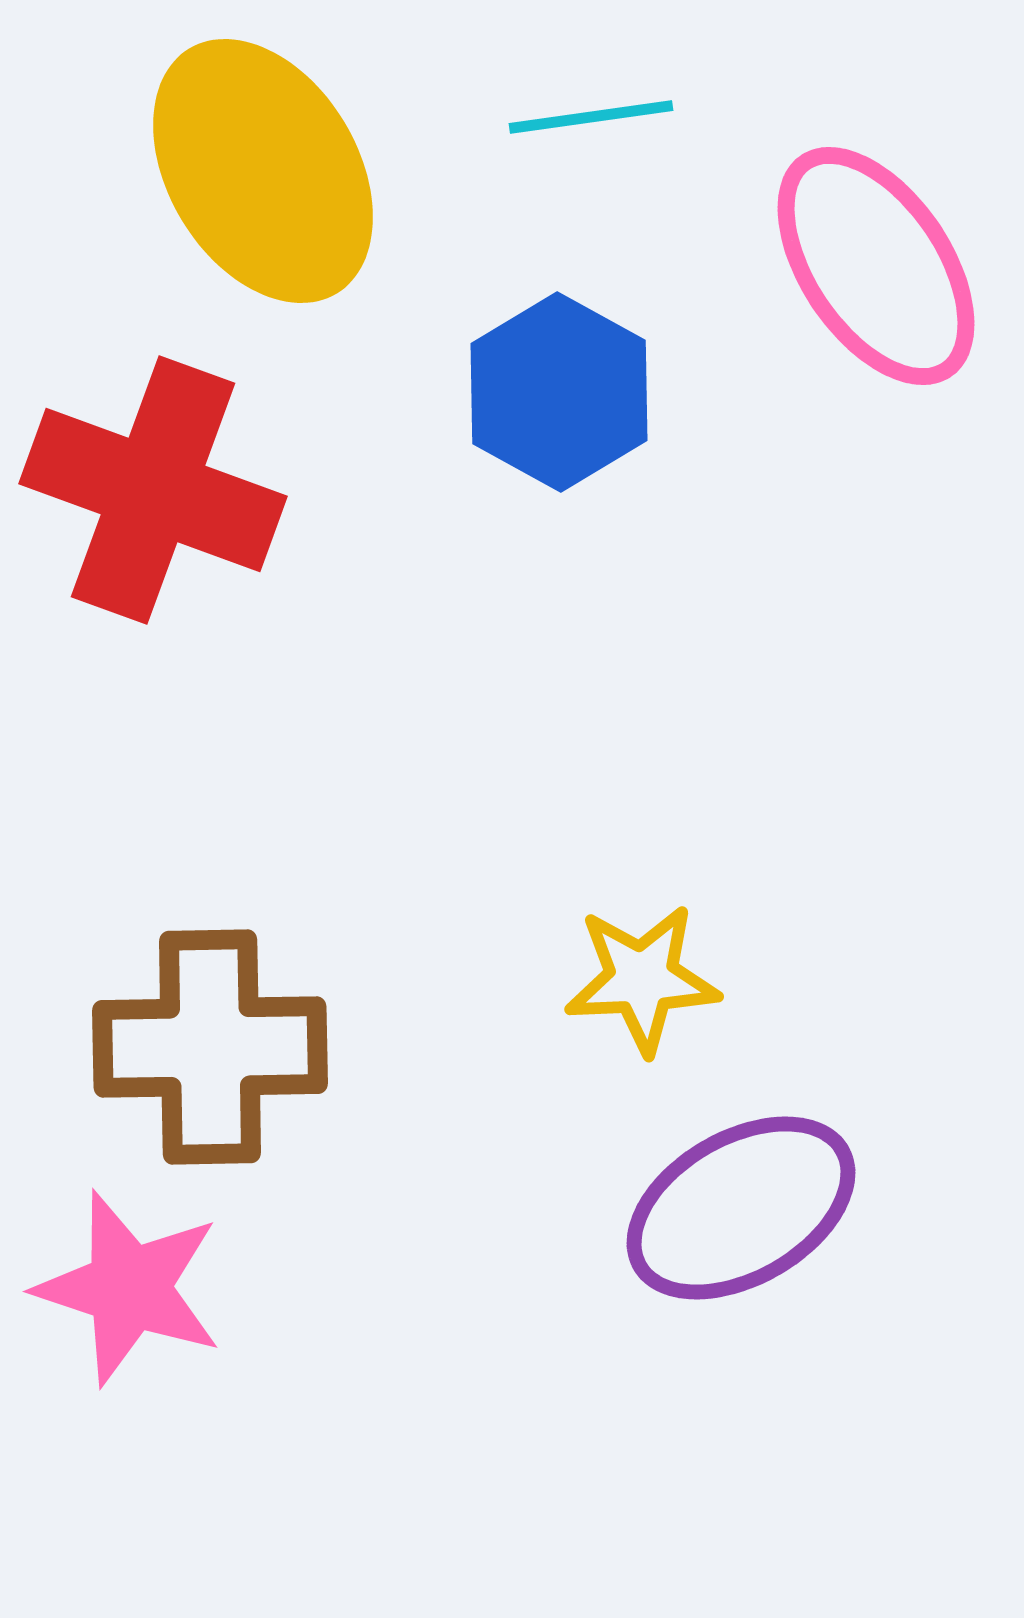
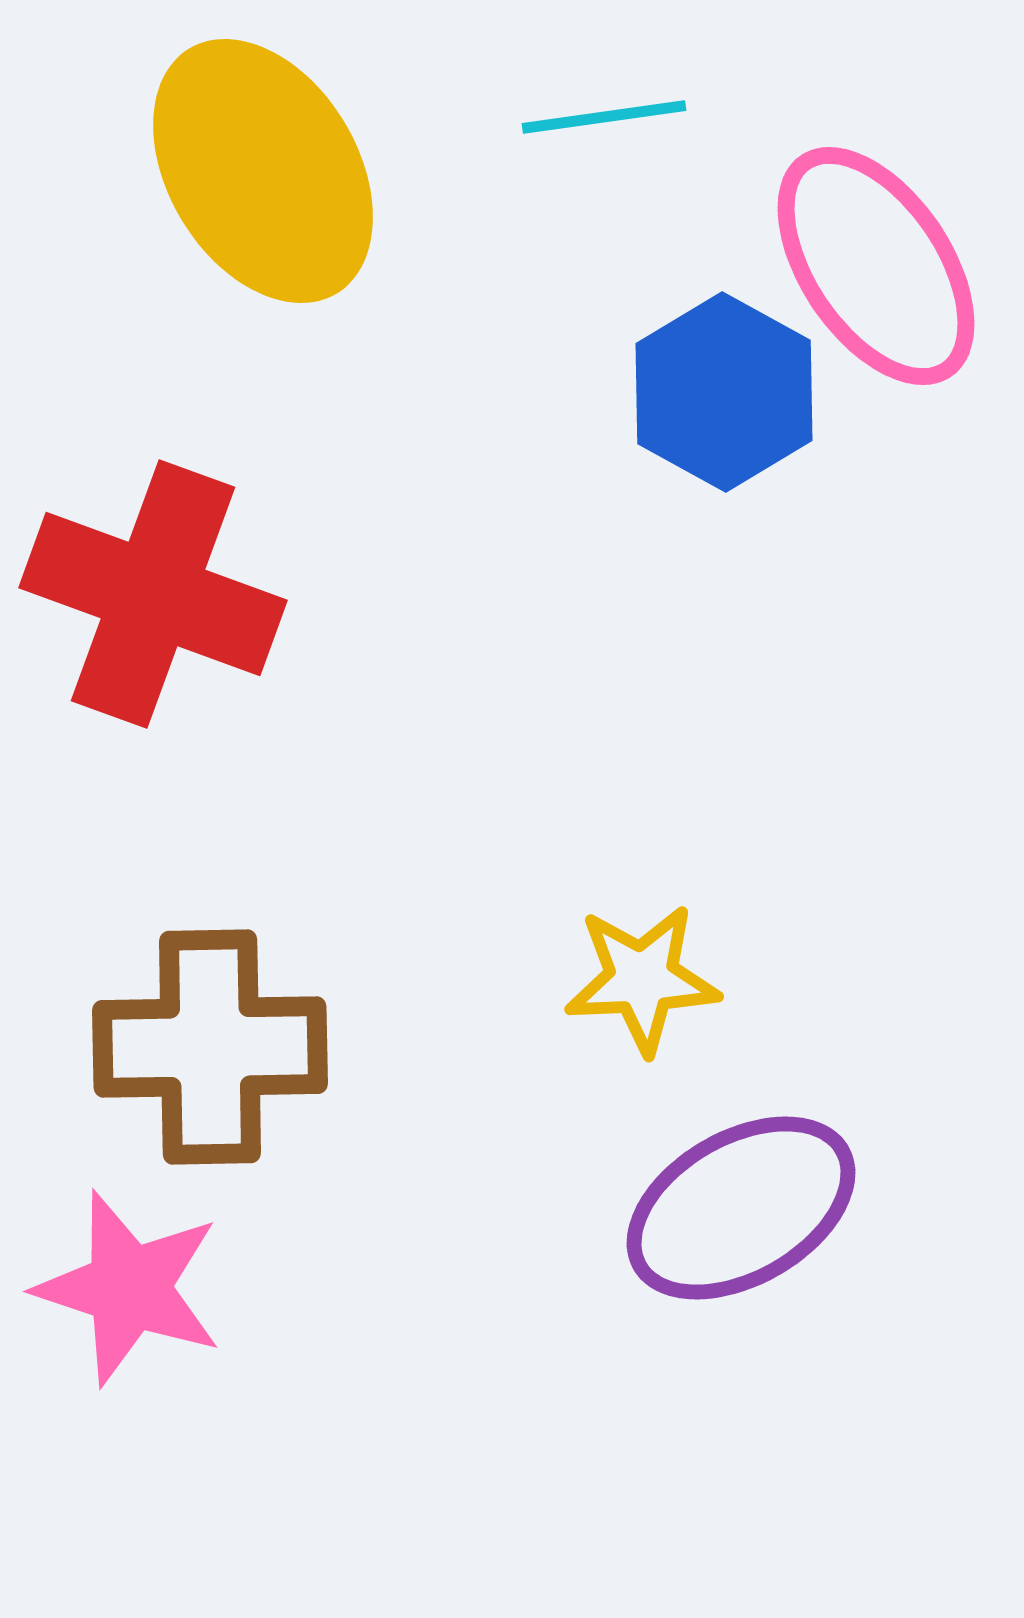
cyan line: moved 13 px right
blue hexagon: moved 165 px right
red cross: moved 104 px down
